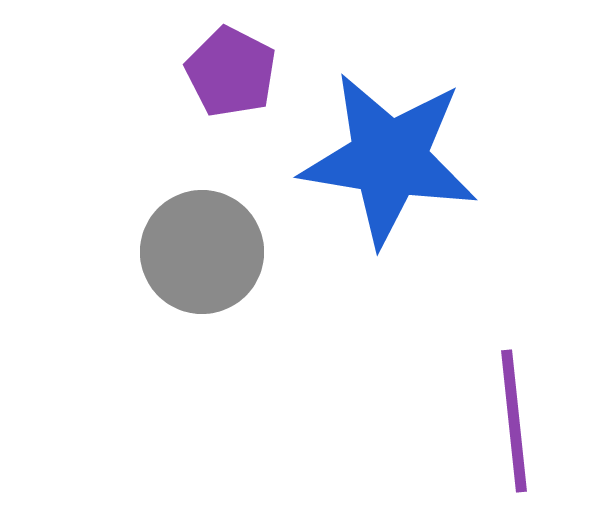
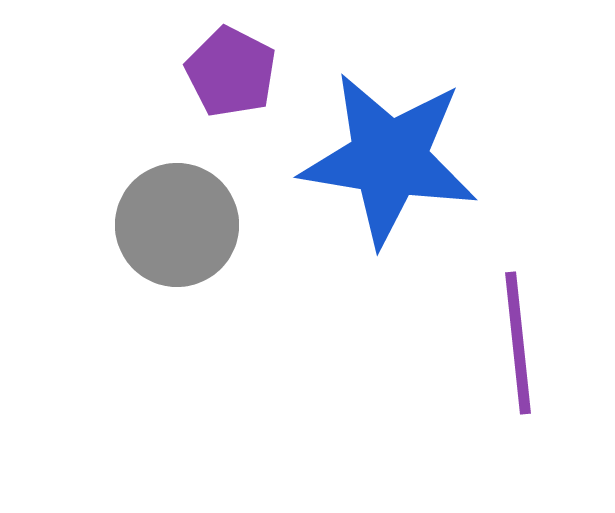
gray circle: moved 25 px left, 27 px up
purple line: moved 4 px right, 78 px up
